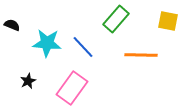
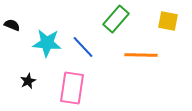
pink rectangle: rotated 28 degrees counterclockwise
